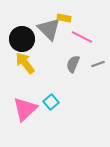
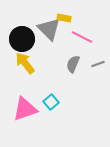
pink triangle: rotated 24 degrees clockwise
